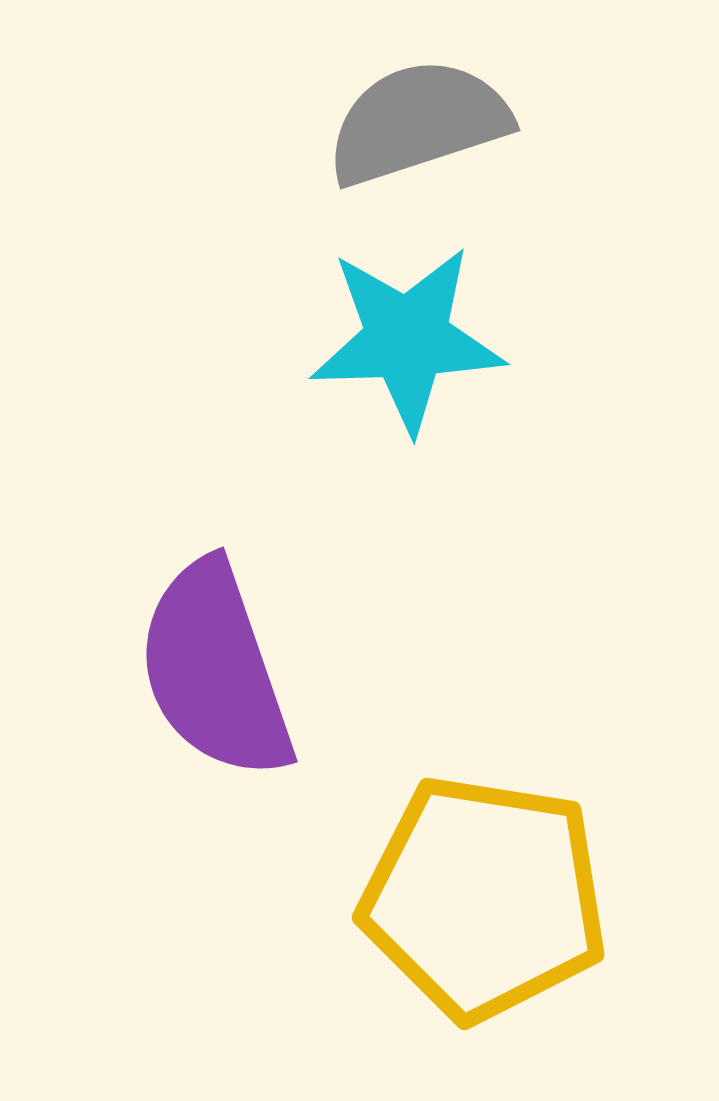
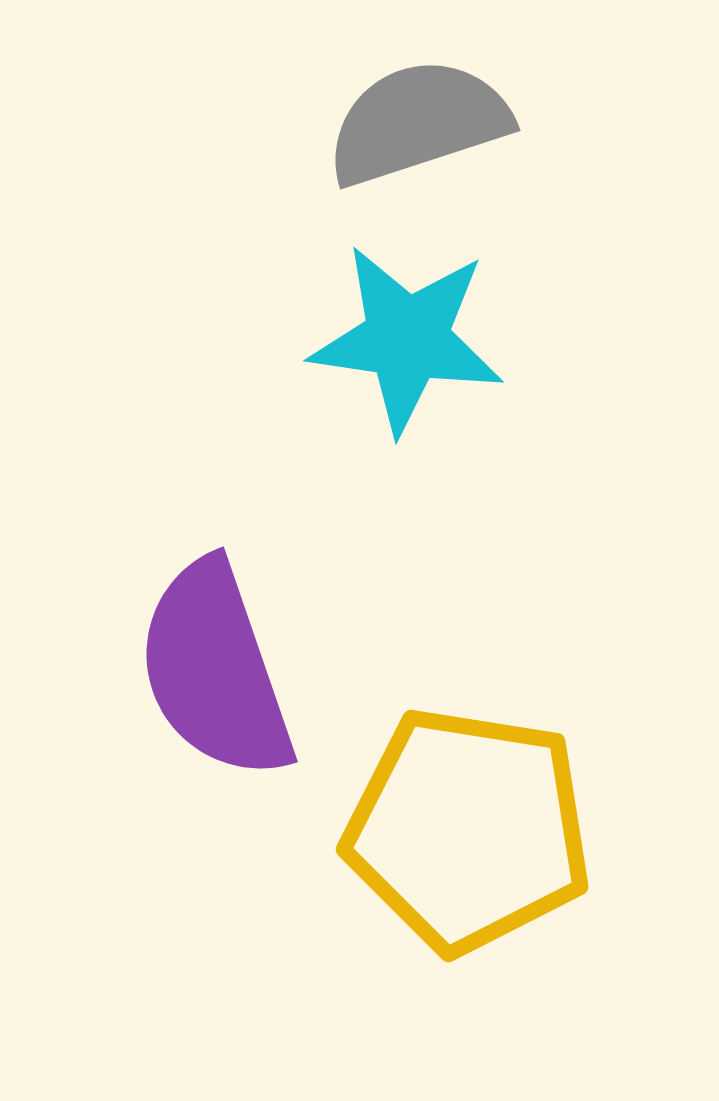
cyan star: rotated 10 degrees clockwise
yellow pentagon: moved 16 px left, 68 px up
